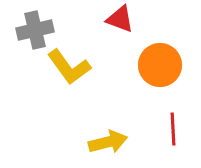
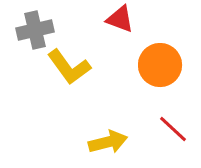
red line: rotated 44 degrees counterclockwise
